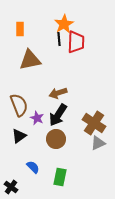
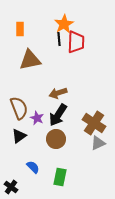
brown semicircle: moved 3 px down
